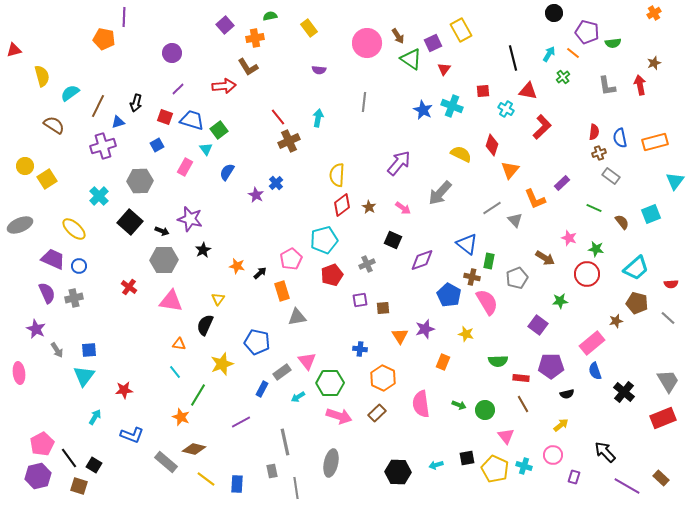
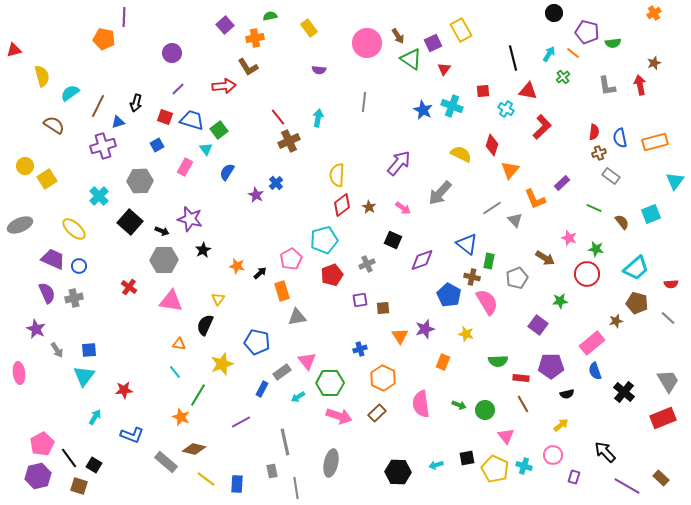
blue cross at (360, 349): rotated 24 degrees counterclockwise
